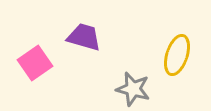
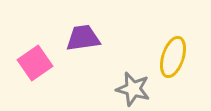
purple trapezoid: moved 1 px left, 1 px down; rotated 24 degrees counterclockwise
yellow ellipse: moved 4 px left, 2 px down
